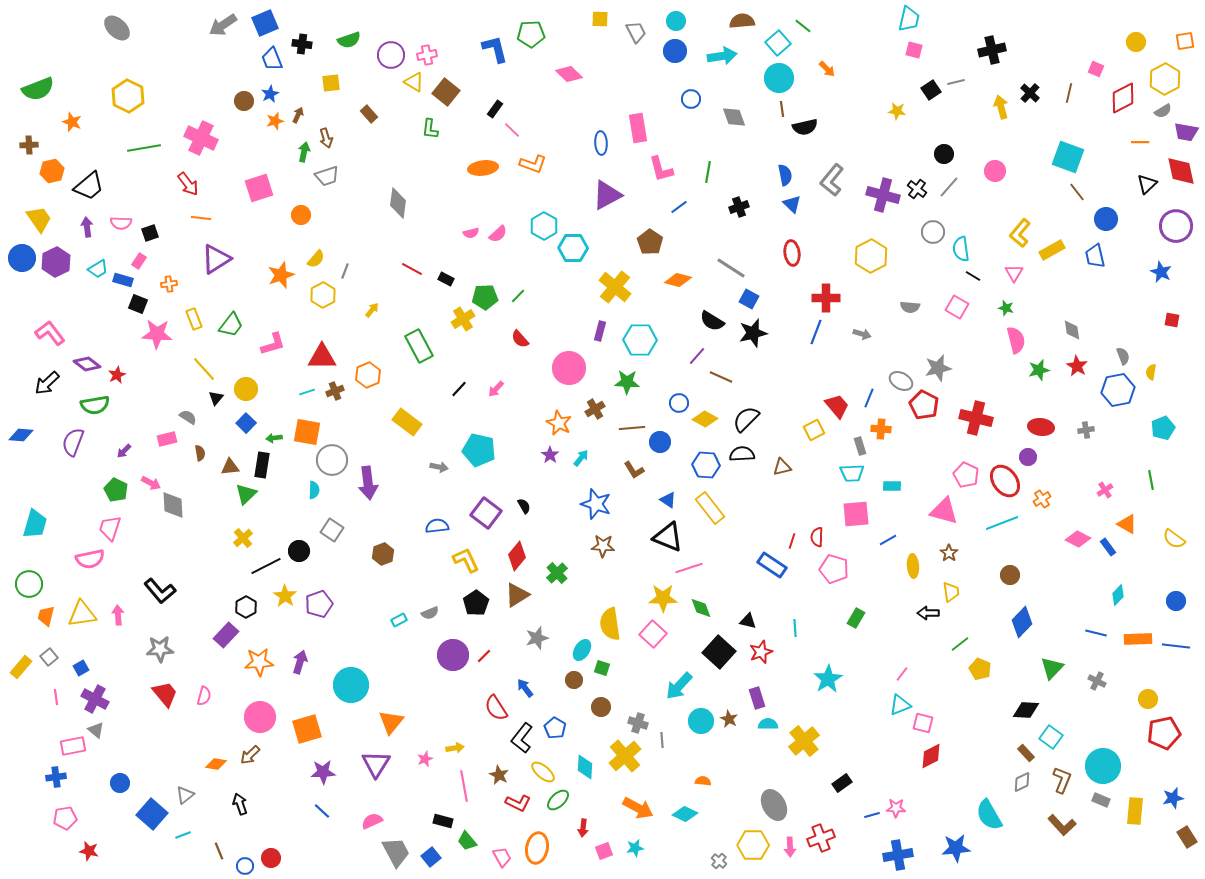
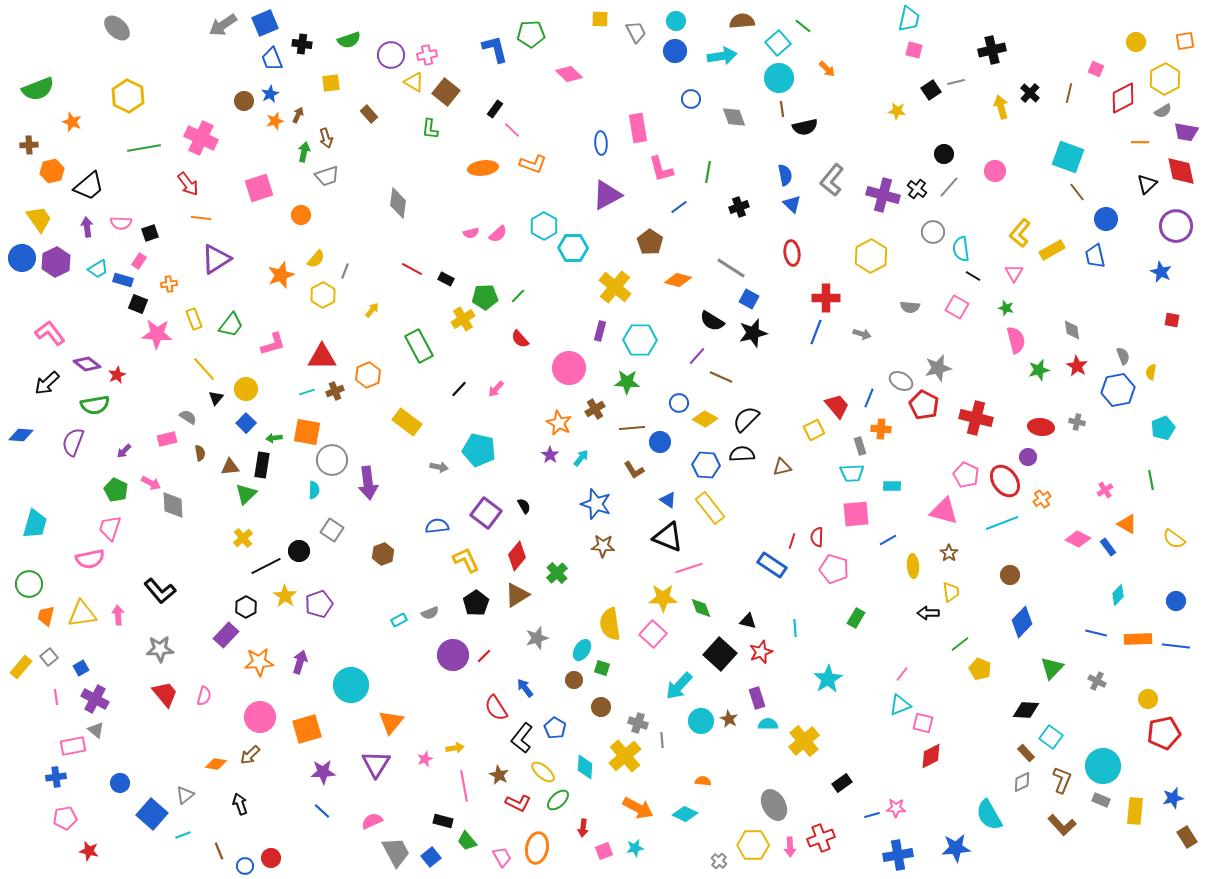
gray cross at (1086, 430): moved 9 px left, 8 px up; rotated 21 degrees clockwise
black square at (719, 652): moved 1 px right, 2 px down
